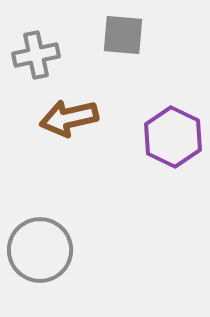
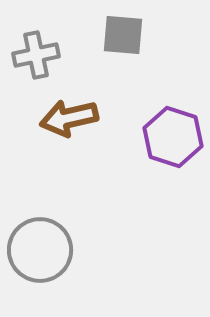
purple hexagon: rotated 8 degrees counterclockwise
